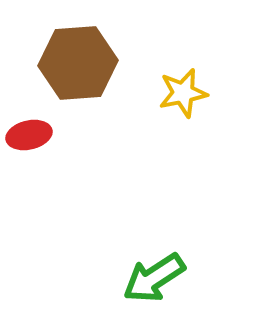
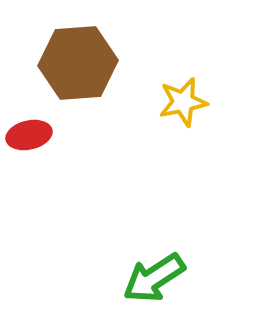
yellow star: moved 9 px down
